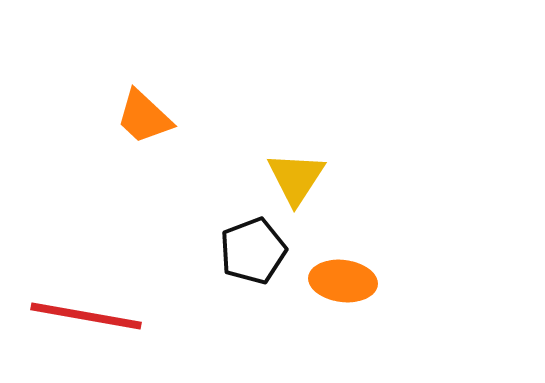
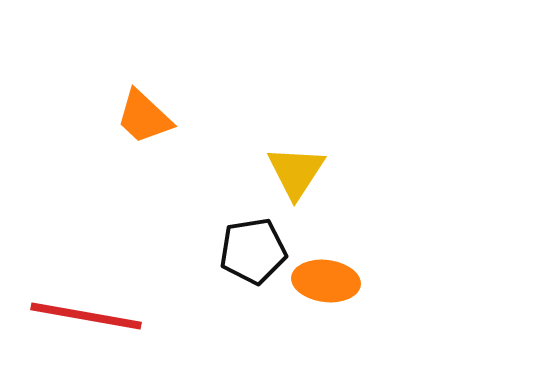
yellow triangle: moved 6 px up
black pentagon: rotated 12 degrees clockwise
orange ellipse: moved 17 px left
